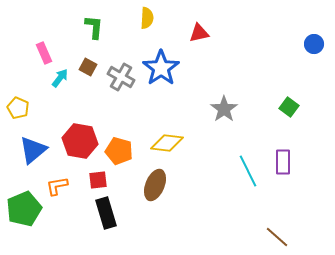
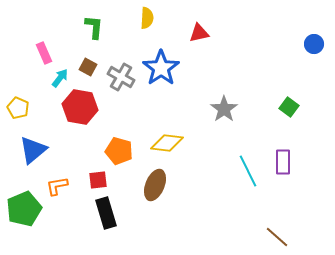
red hexagon: moved 34 px up
